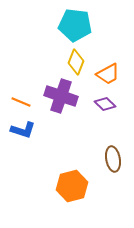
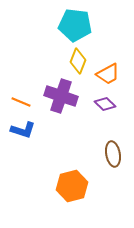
yellow diamond: moved 2 px right, 1 px up
brown ellipse: moved 5 px up
